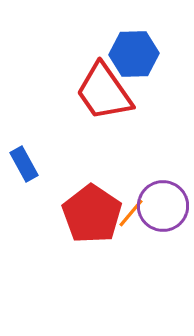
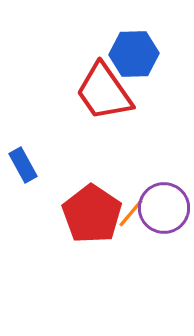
blue rectangle: moved 1 px left, 1 px down
purple circle: moved 1 px right, 2 px down
